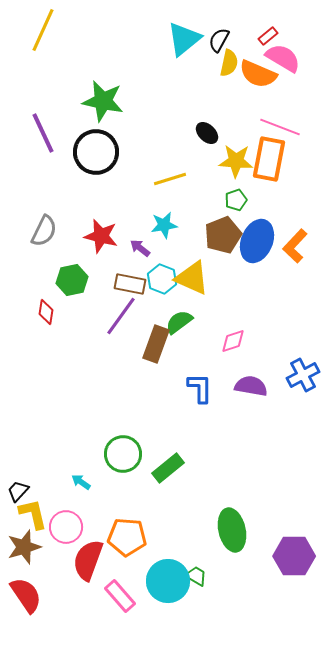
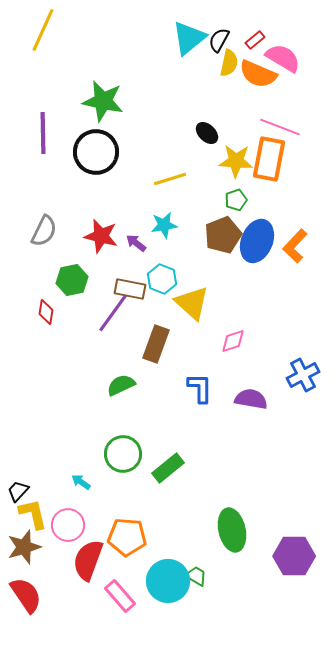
red rectangle at (268, 36): moved 13 px left, 4 px down
cyan triangle at (184, 39): moved 5 px right, 1 px up
purple line at (43, 133): rotated 24 degrees clockwise
purple arrow at (140, 248): moved 4 px left, 5 px up
yellow triangle at (192, 278): moved 25 px down; rotated 18 degrees clockwise
brown rectangle at (130, 284): moved 5 px down
purple line at (121, 316): moved 8 px left, 3 px up
green semicircle at (179, 322): moved 58 px left, 63 px down; rotated 12 degrees clockwise
purple semicircle at (251, 386): moved 13 px down
pink circle at (66, 527): moved 2 px right, 2 px up
